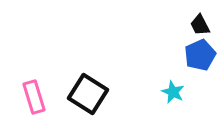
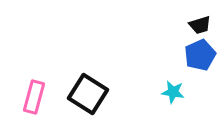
black trapezoid: rotated 80 degrees counterclockwise
cyan star: rotated 15 degrees counterclockwise
pink rectangle: rotated 32 degrees clockwise
